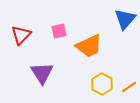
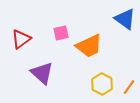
blue triangle: rotated 35 degrees counterclockwise
pink square: moved 2 px right, 2 px down
red triangle: moved 4 px down; rotated 10 degrees clockwise
purple triangle: rotated 15 degrees counterclockwise
orange line: rotated 21 degrees counterclockwise
